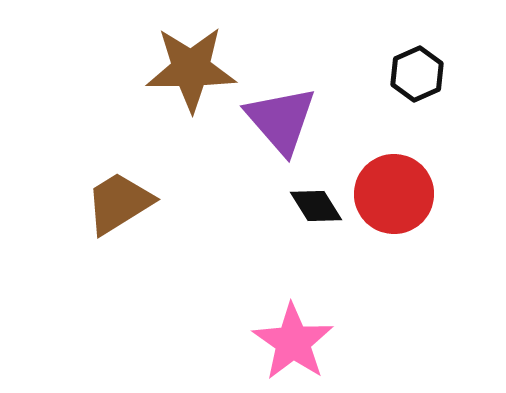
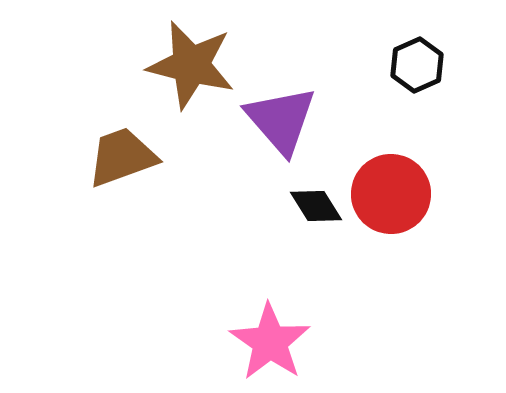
brown star: moved 4 px up; rotated 14 degrees clockwise
black hexagon: moved 9 px up
red circle: moved 3 px left
brown trapezoid: moved 3 px right, 46 px up; rotated 12 degrees clockwise
pink star: moved 23 px left
